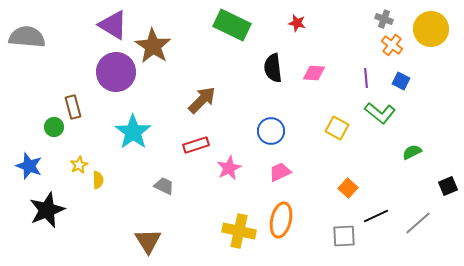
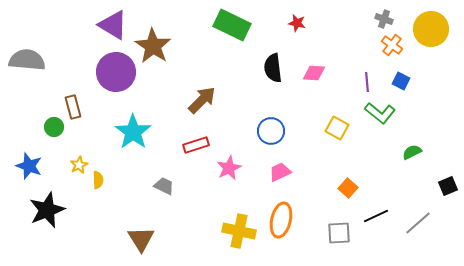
gray semicircle: moved 23 px down
purple line: moved 1 px right, 4 px down
gray square: moved 5 px left, 3 px up
brown triangle: moved 7 px left, 2 px up
